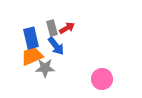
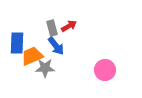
red arrow: moved 2 px right, 2 px up
blue rectangle: moved 14 px left, 5 px down; rotated 15 degrees clockwise
pink circle: moved 3 px right, 9 px up
